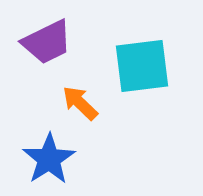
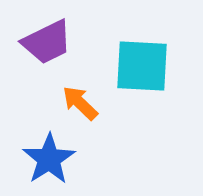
cyan square: rotated 10 degrees clockwise
